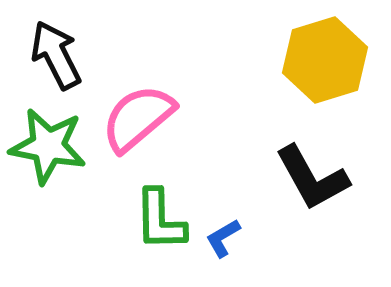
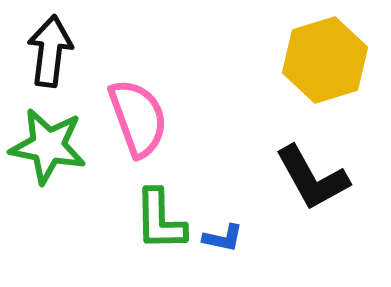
black arrow: moved 6 px left, 4 px up; rotated 34 degrees clockwise
pink semicircle: rotated 110 degrees clockwise
blue L-shape: rotated 138 degrees counterclockwise
